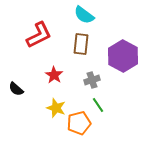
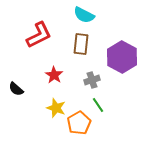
cyan semicircle: rotated 10 degrees counterclockwise
purple hexagon: moved 1 px left, 1 px down
orange pentagon: rotated 15 degrees counterclockwise
